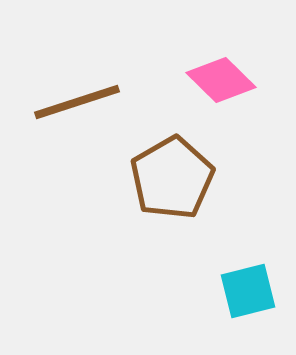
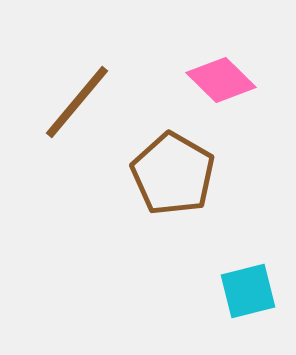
brown line: rotated 32 degrees counterclockwise
brown pentagon: moved 1 px right, 4 px up; rotated 12 degrees counterclockwise
